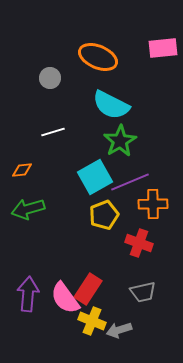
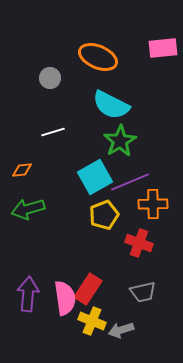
pink semicircle: rotated 152 degrees counterclockwise
gray arrow: moved 2 px right
